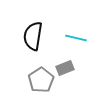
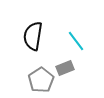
cyan line: moved 3 px down; rotated 40 degrees clockwise
